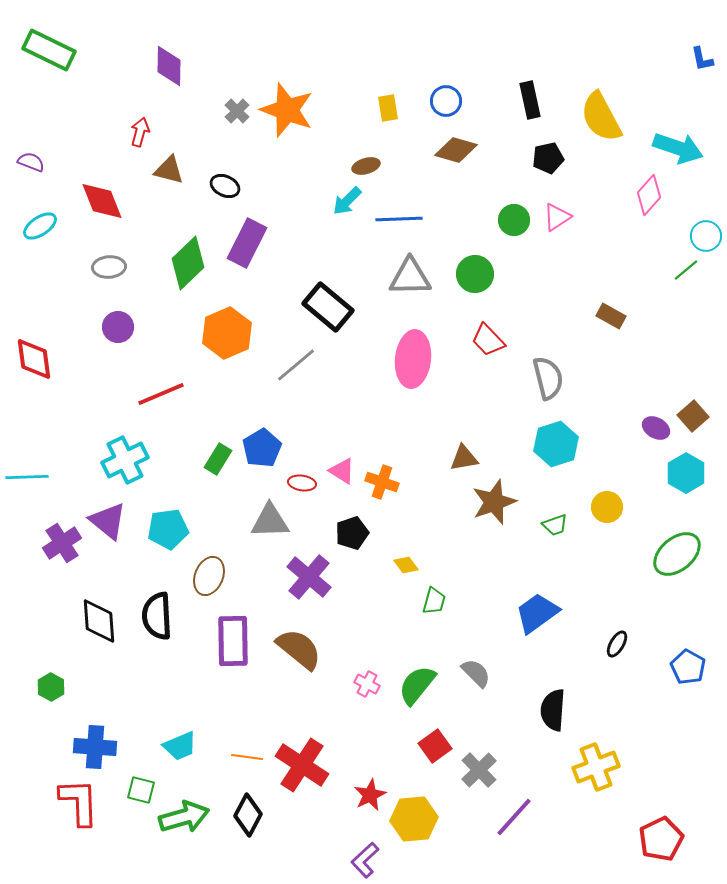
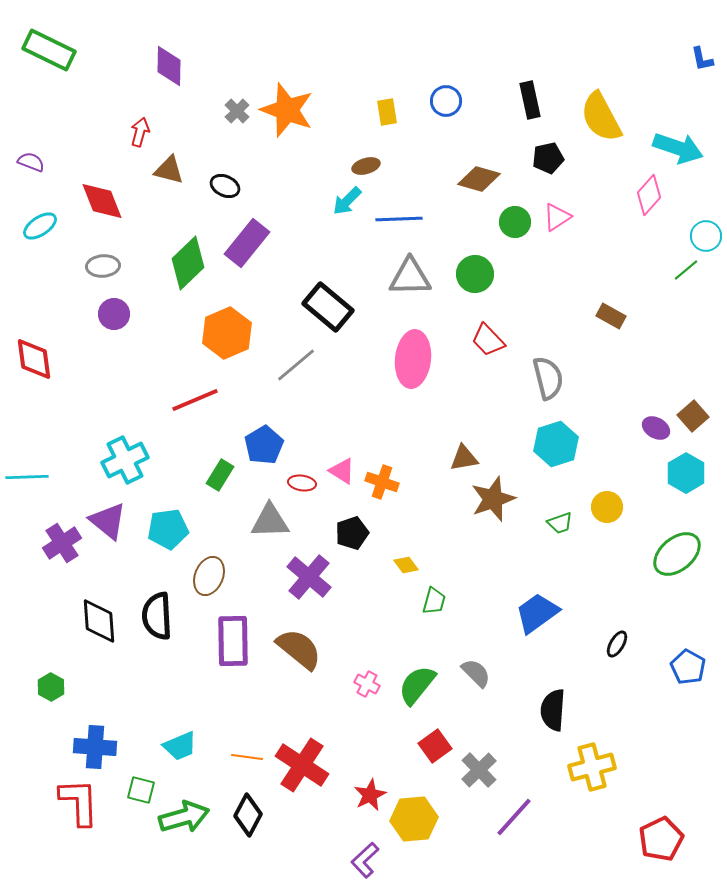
yellow rectangle at (388, 108): moved 1 px left, 4 px down
brown diamond at (456, 150): moved 23 px right, 29 px down
green circle at (514, 220): moved 1 px right, 2 px down
purple rectangle at (247, 243): rotated 12 degrees clockwise
gray ellipse at (109, 267): moved 6 px left, 1 px up
purple circle at (118, 327): moved 4 px left, 13 px up
red line at (161, 394): moved 34 px right, 6 px down
blue pentagon at (262, 448): moved 2 px right, 3 px up
green rectangle at (218, 459): moved 2 px right, 16 px down
brown star at (494, 502): moved 1 px left, 3 px up
green trapezoid at (555, 525): moved 5 px right, 2 px up
yellow cross at (596, 767): moved 4 px left; rotated 6 degrees clockwise
